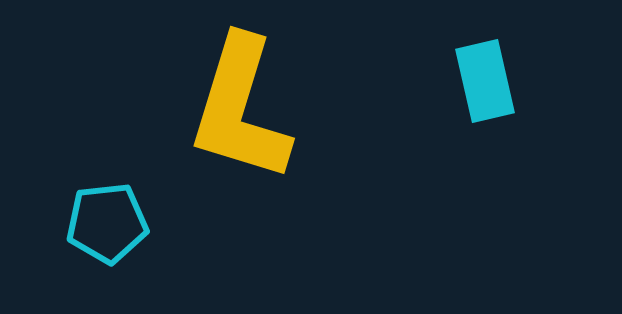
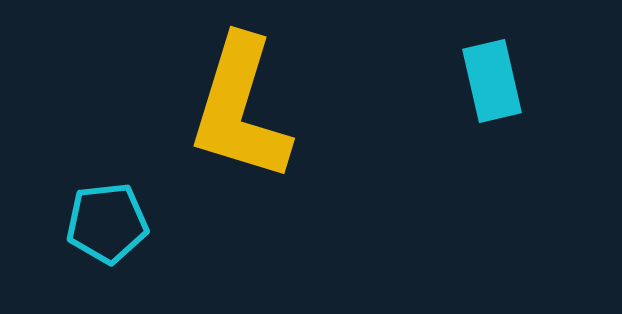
cyan rectangle: moved 7 px right
